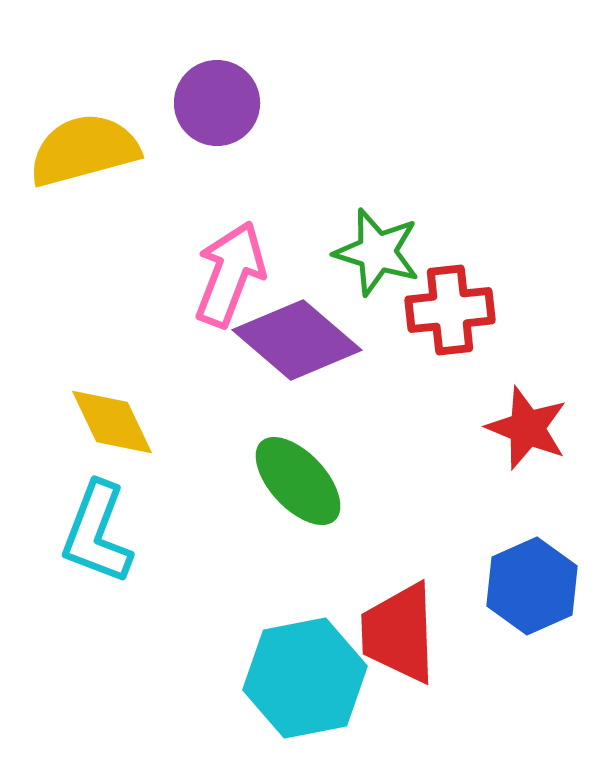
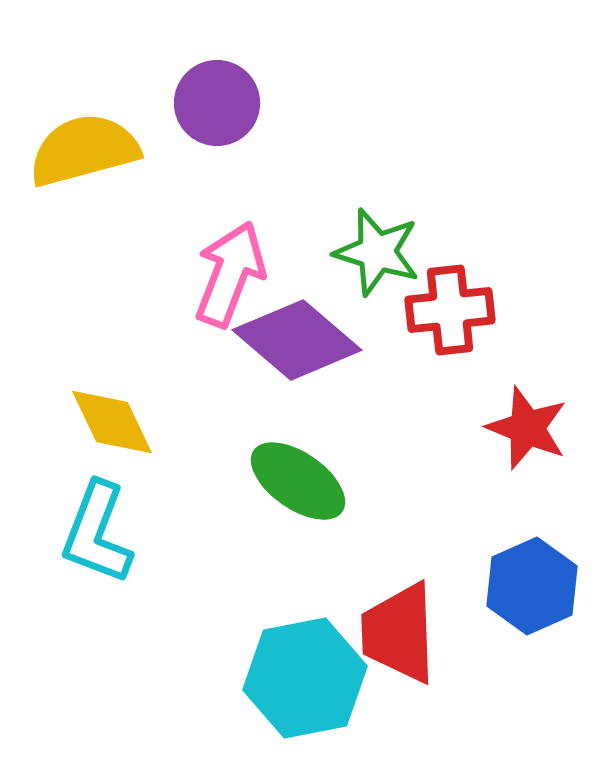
green ellipse: rotated 12 degrees counterclockwise
